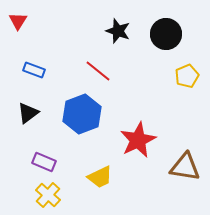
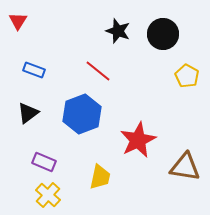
black circle: moved 3 px left
yellow pentagon: rotated 20 degrees counterclockwise
yellow trapezoid: rotated 52 degrees counterclockwise
